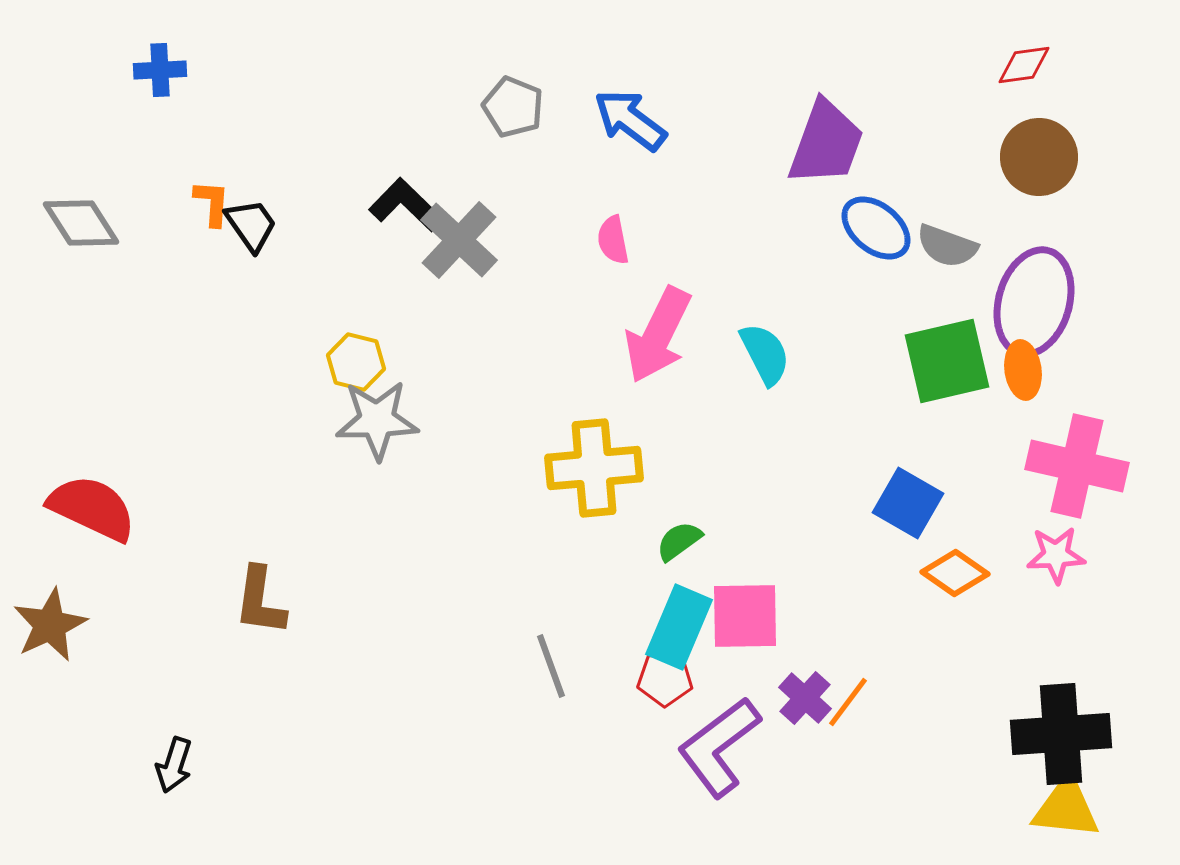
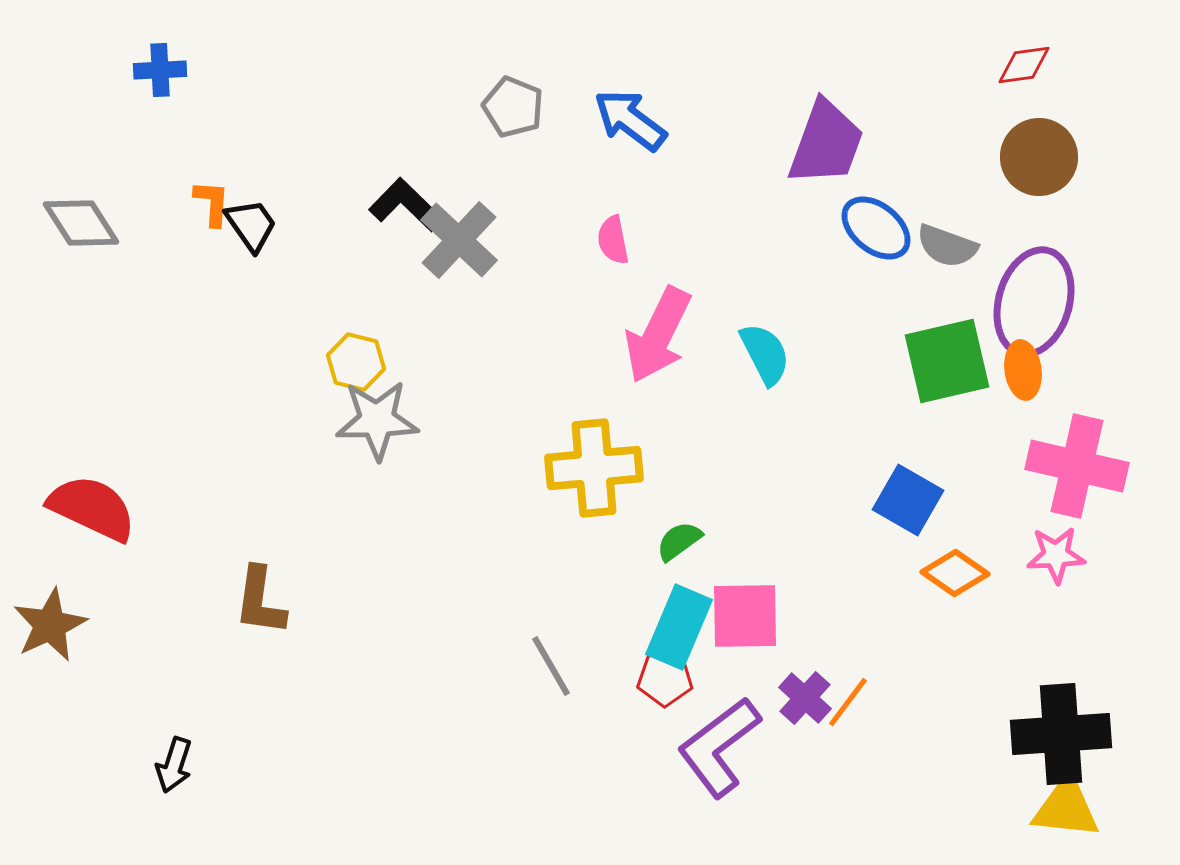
blue square: moved 3 px up
gray line: rotated 10 degrees counterclockwise
